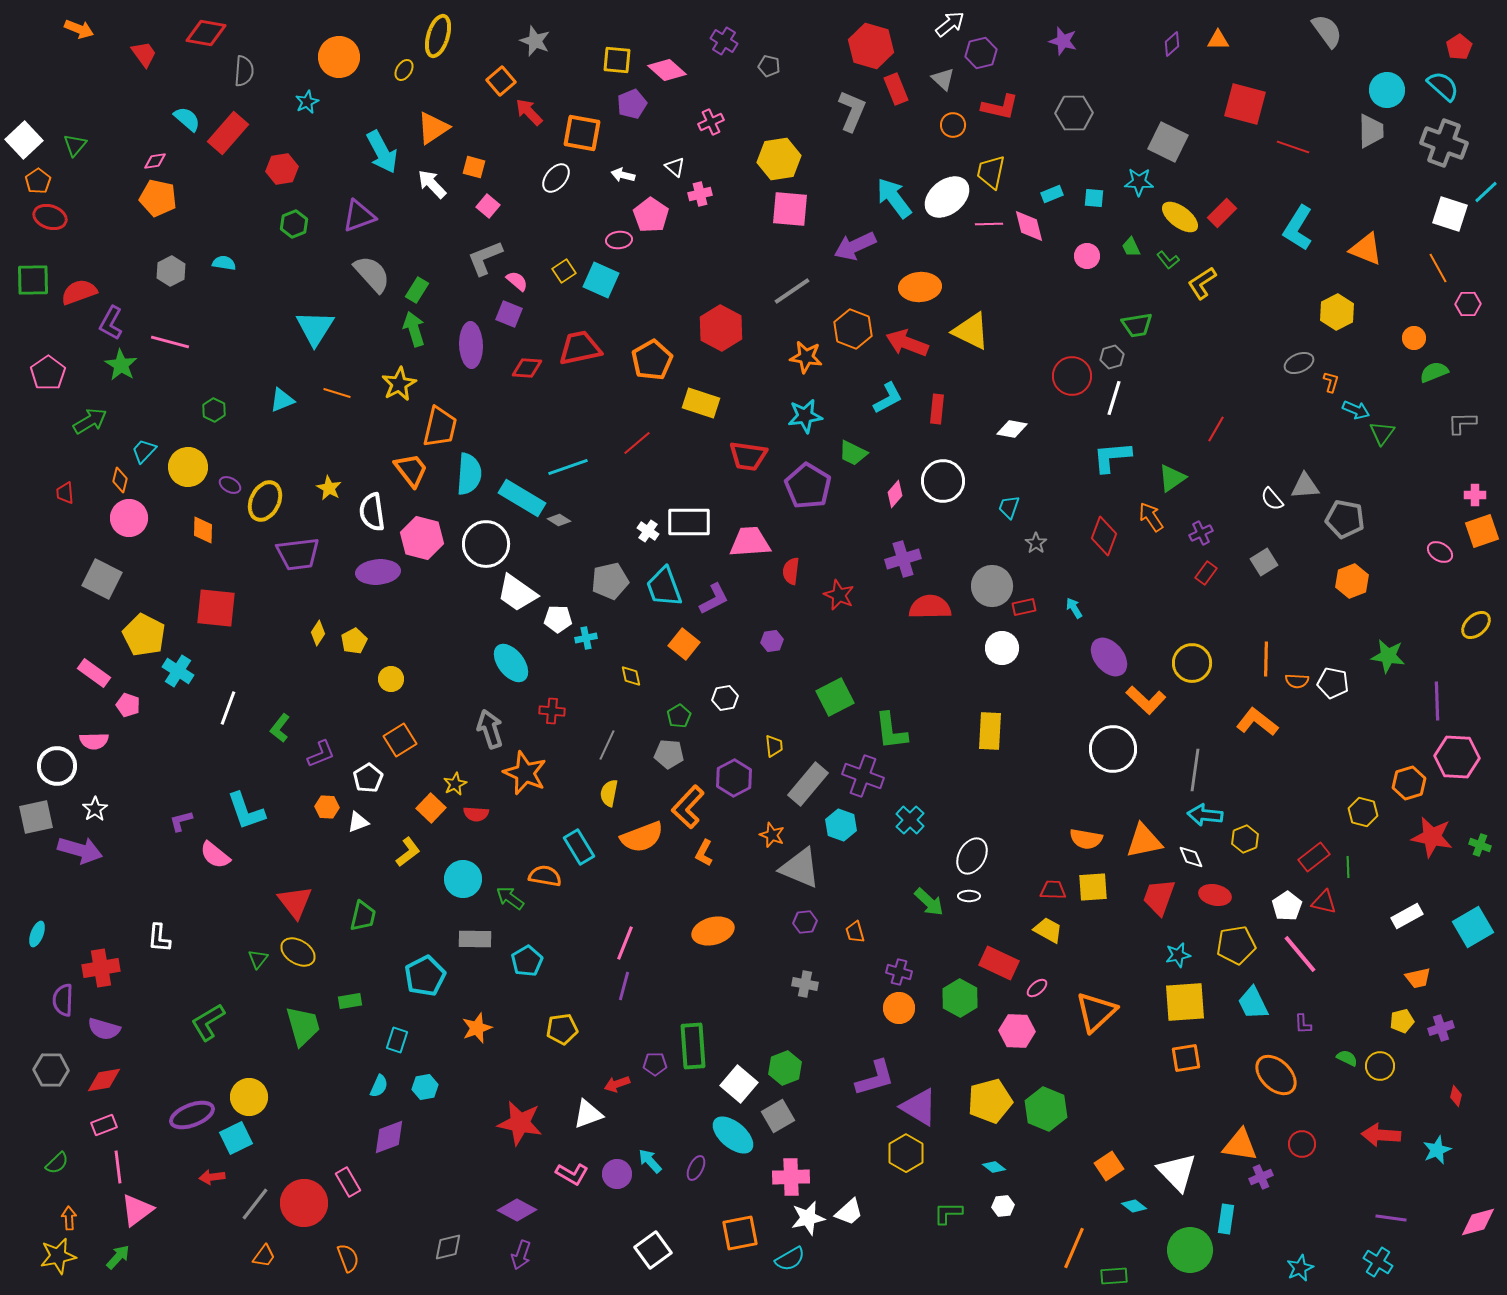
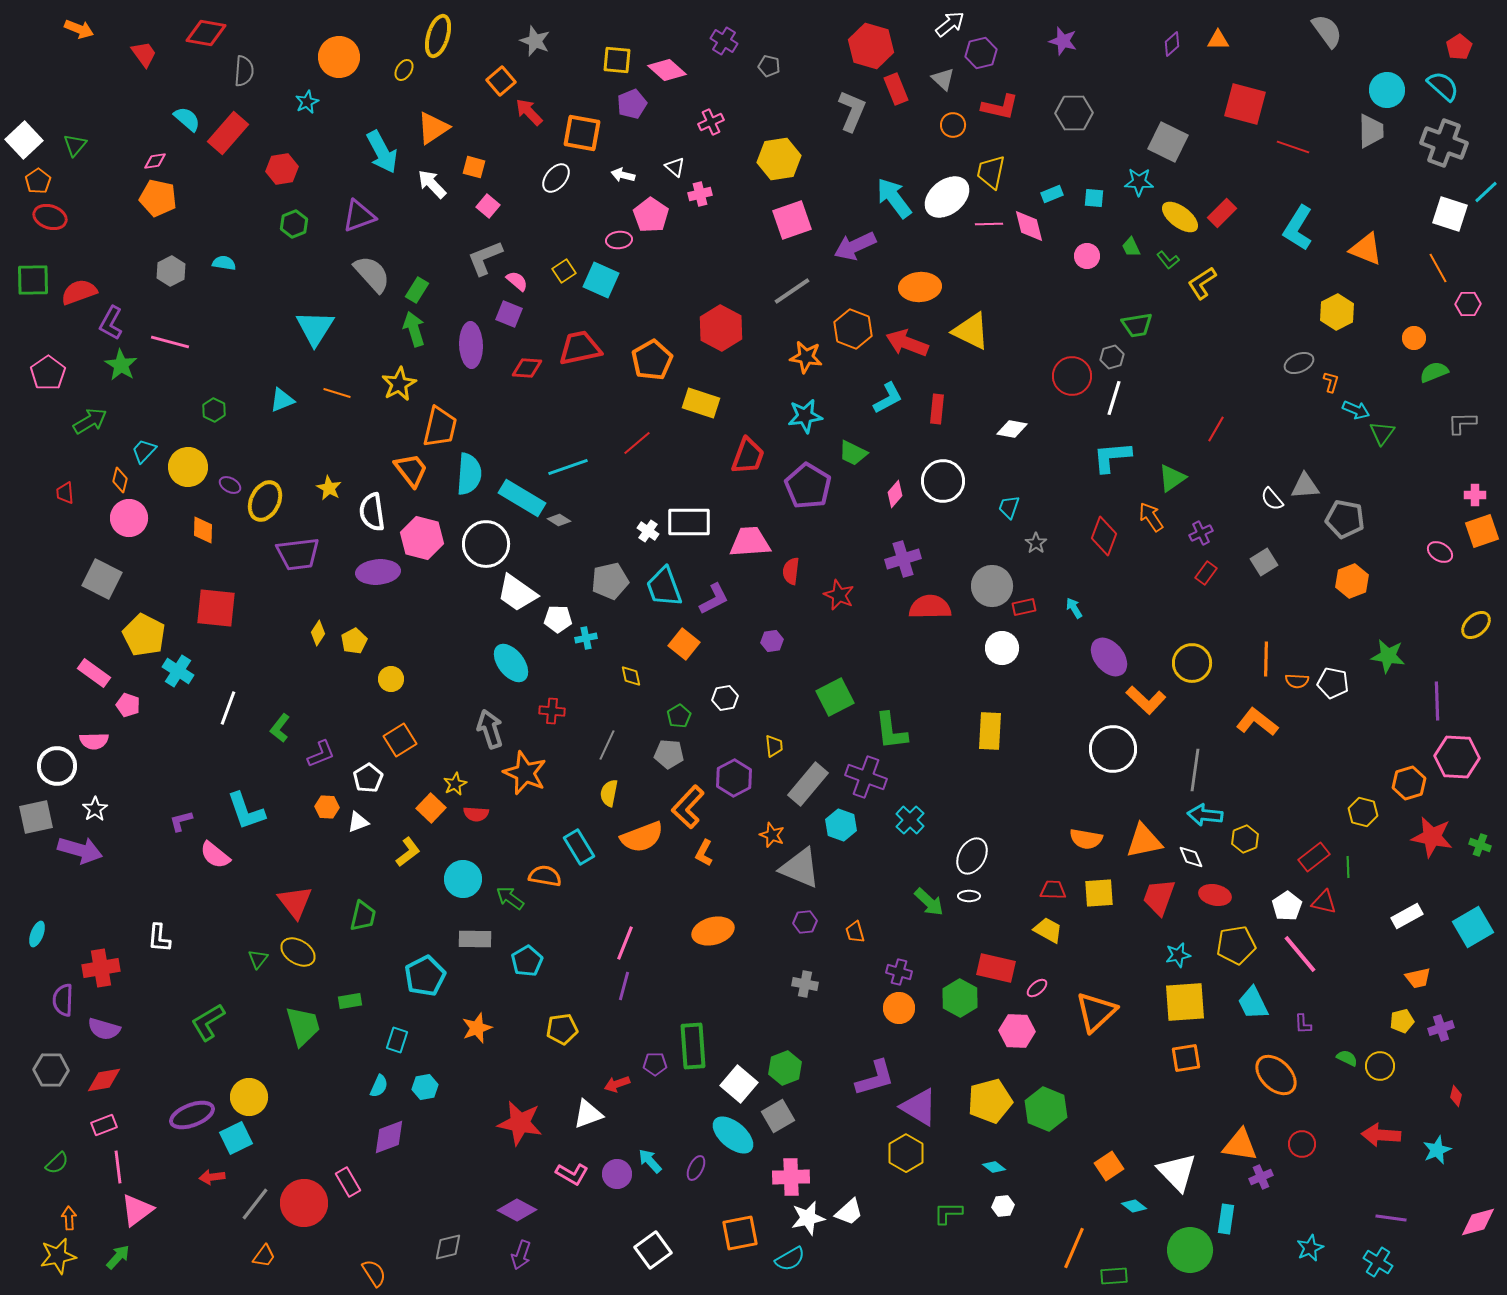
pink square at (790, 209): moved 2 px right, 11 px down; rotated 24 degrees counterclockwise
red trapezoid at (748, 456): rotated 78 degrees counterclockwise
purple cross at (863, 776): moved 3 px right, 1 px down
yellow square at (1093, 887): moved 6 px right, 6 px down
red rectangle at (999, 963): moved 3 px left, 5 px down; rotated 12 degrees counterclockwise
orange semicircle at (348, 1258): moved 26 px right, 15 px down; rotated 12 degrees counterclockwise
cyan star at (1300, 1268): moved 10 px right, 20 px up
